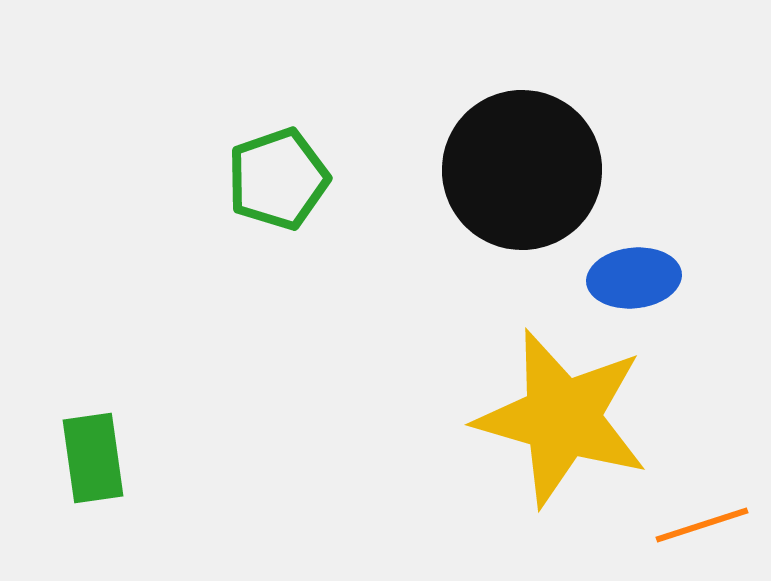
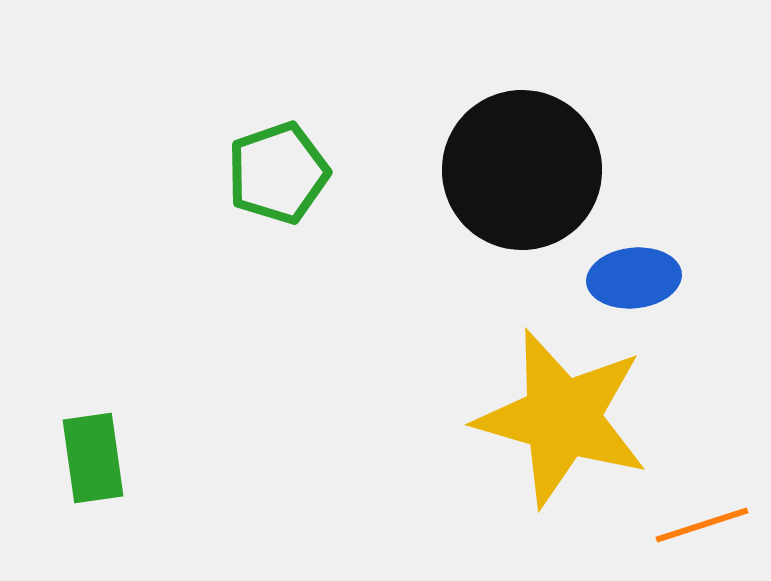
green pentagon: moved 6 px up
